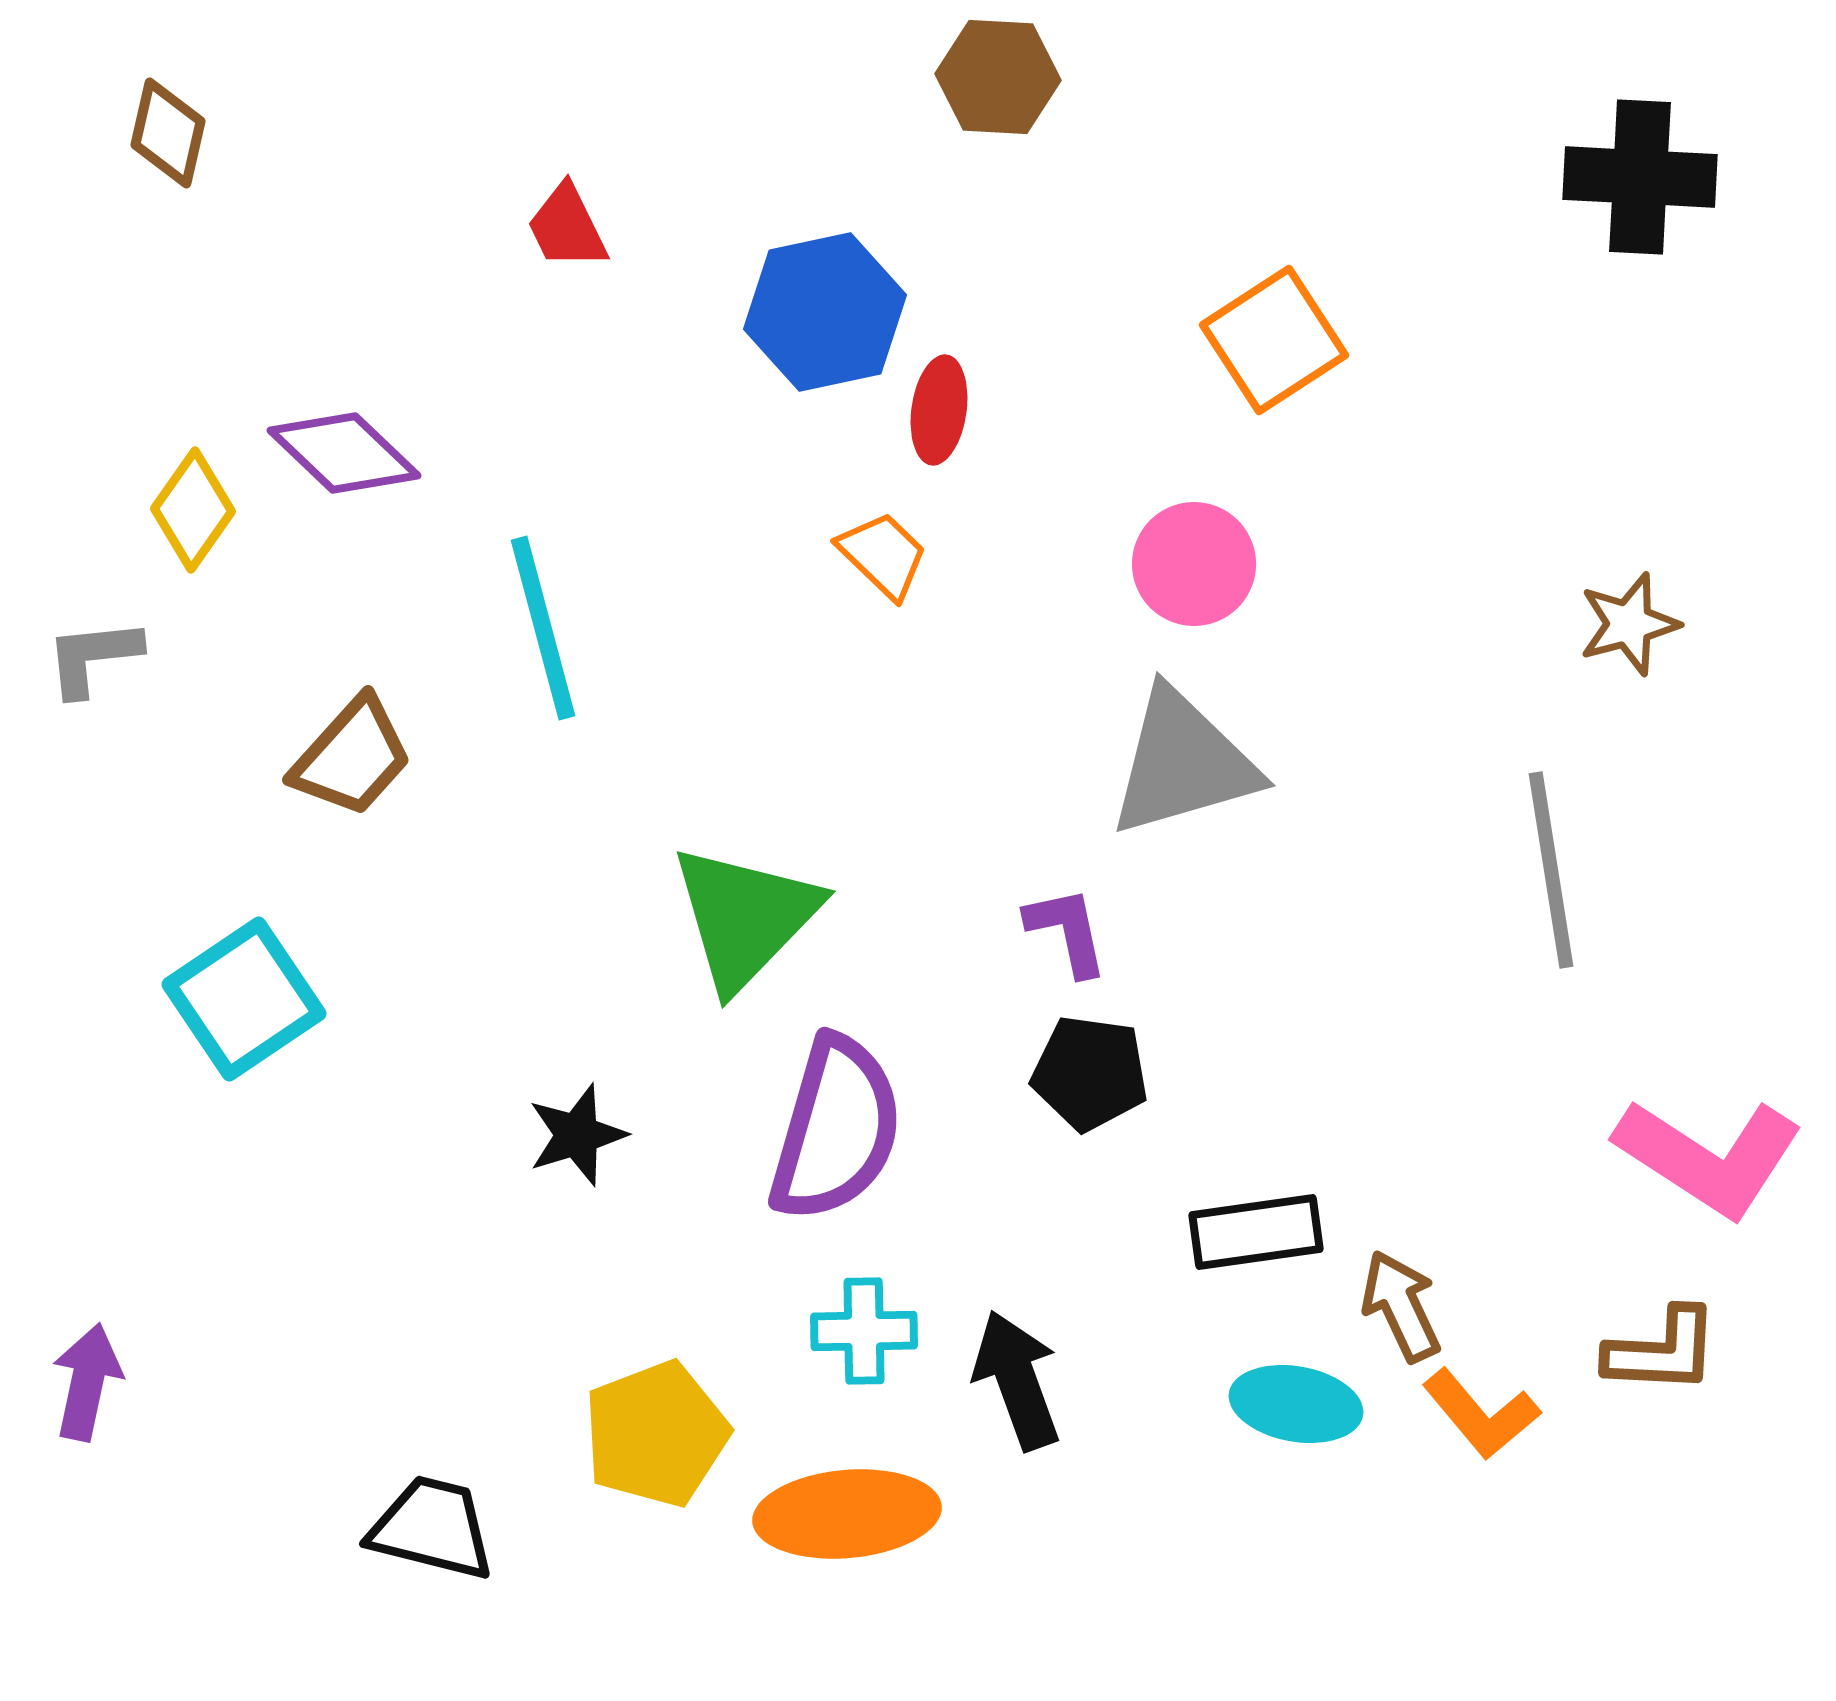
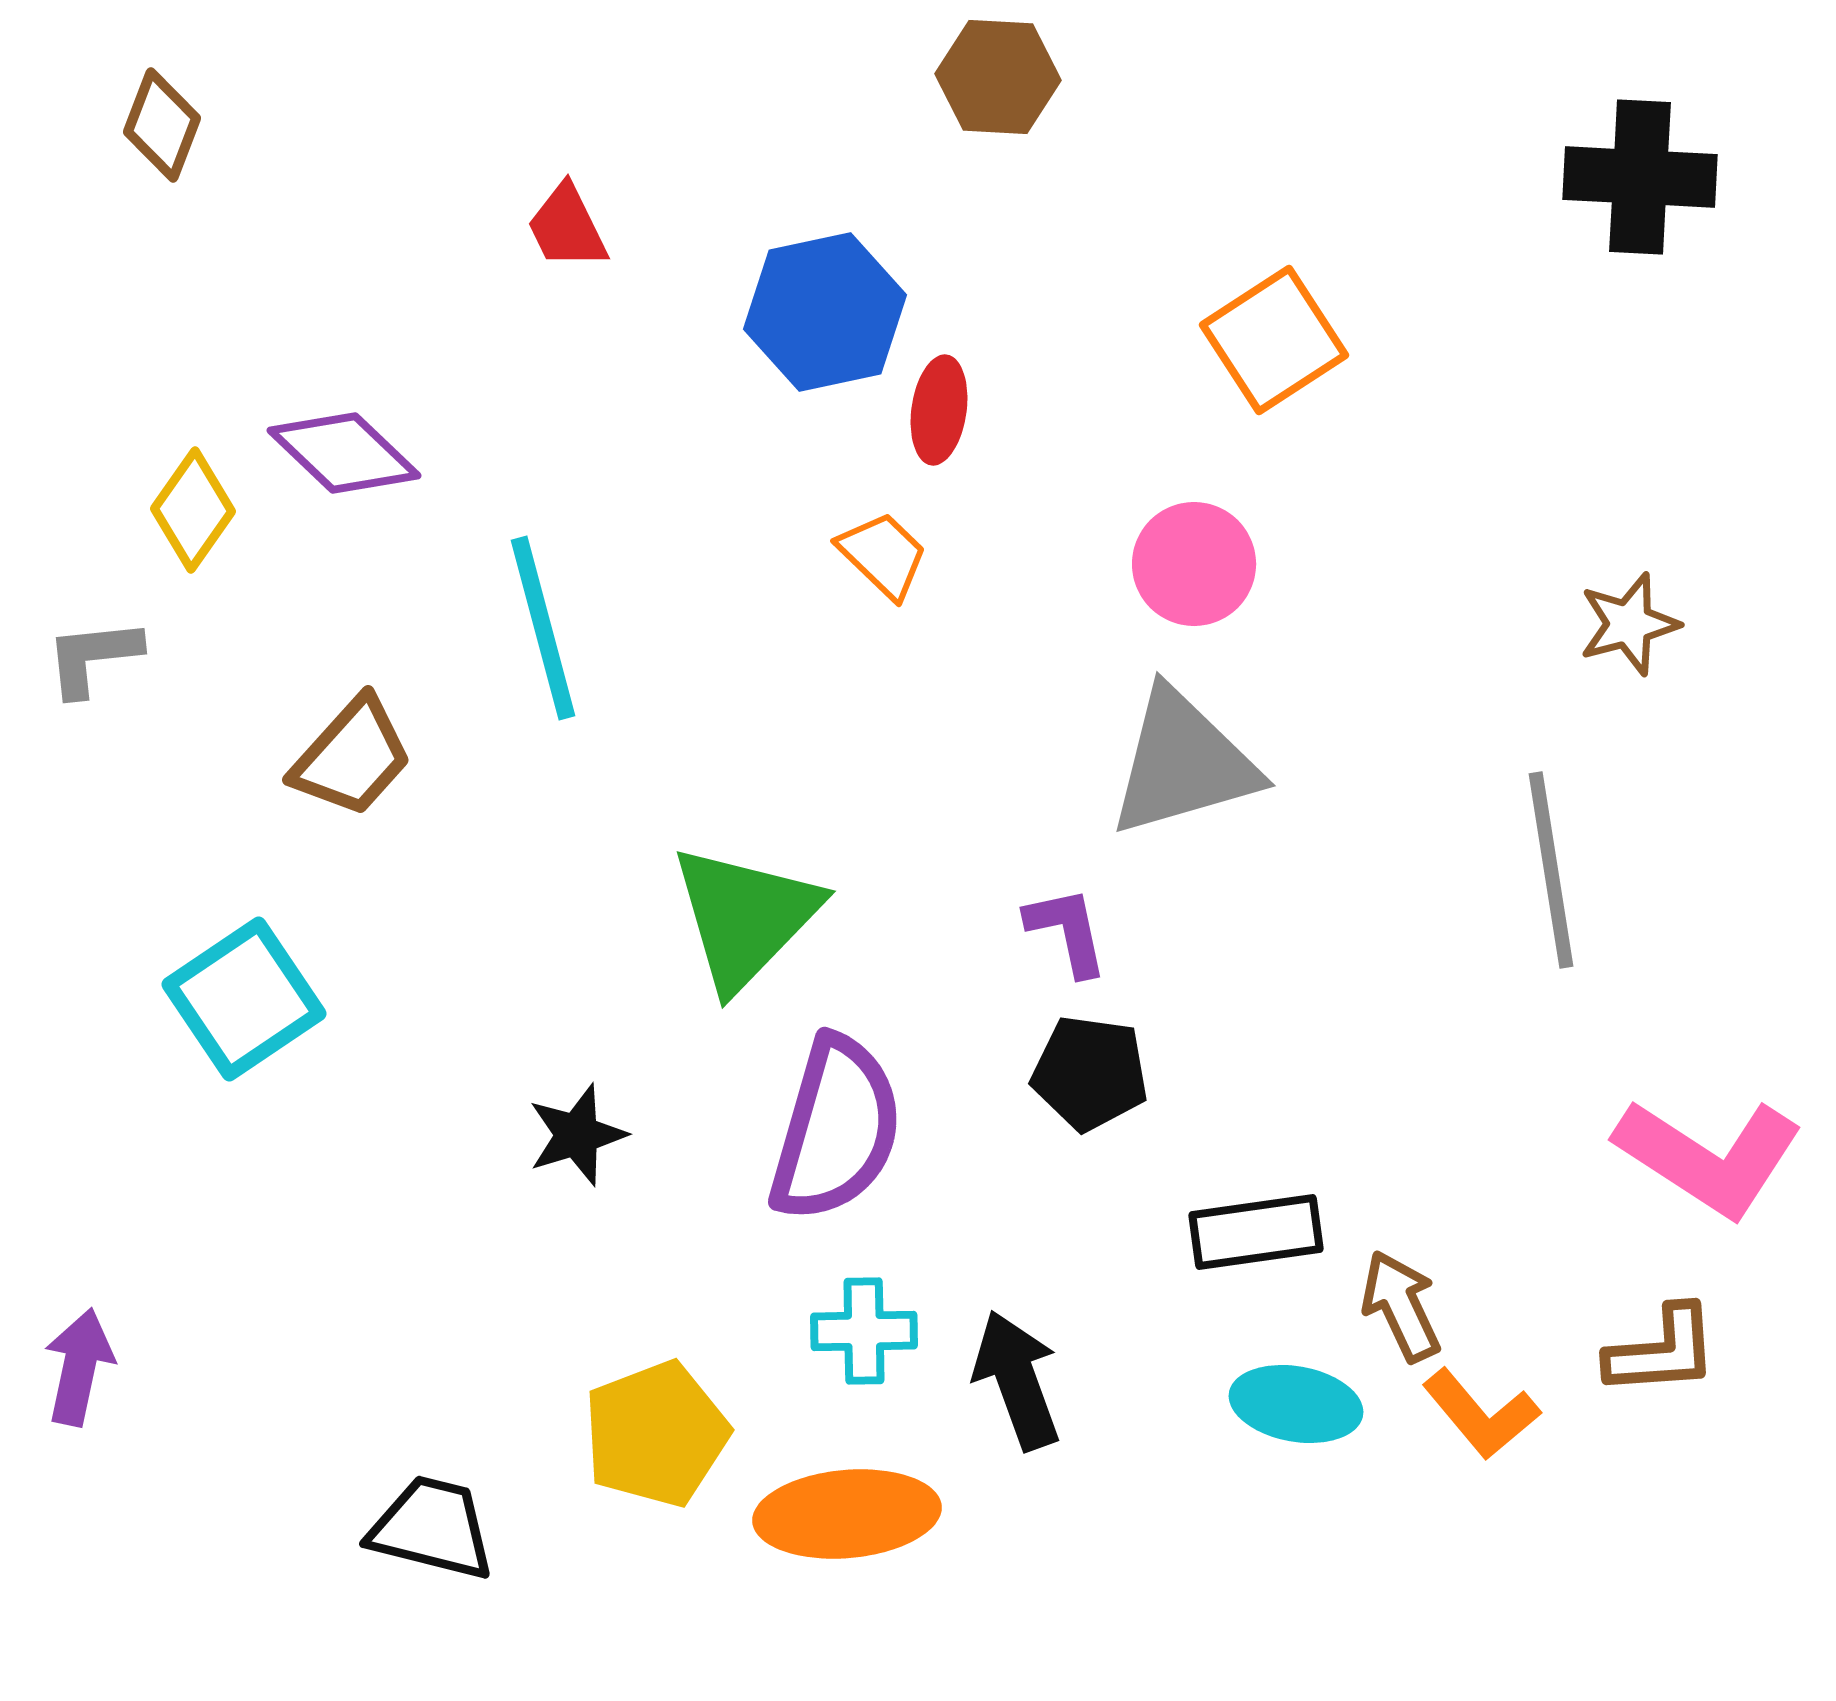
brown diamond: moved 6 px left, 8 px up; rotated 8 degrees clockwise
brown L-shape: rotated 7 degrees counterclockwise
purple arrow: moved 8 px left, 15 px up
